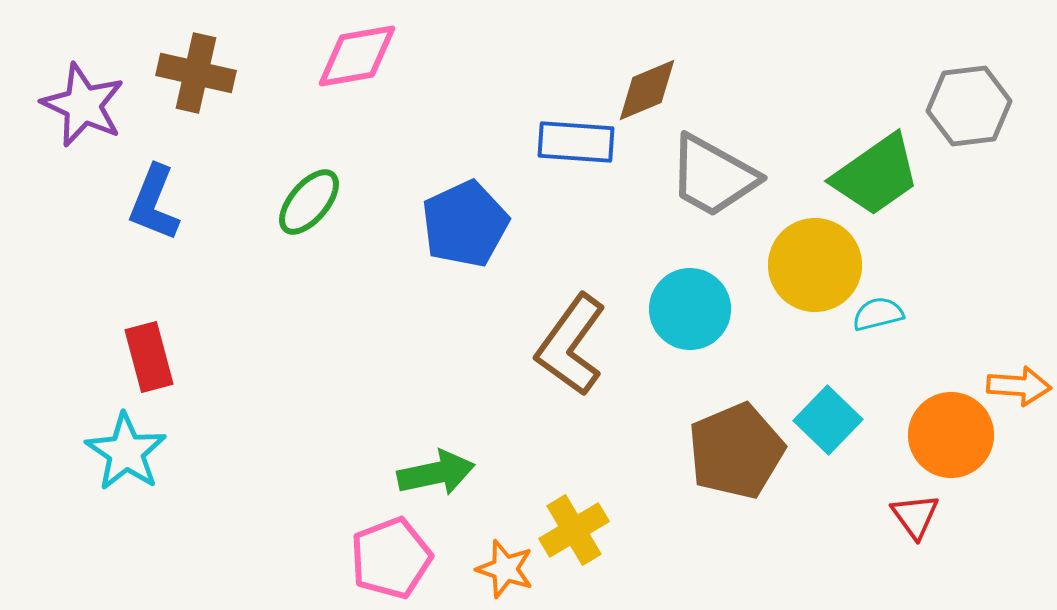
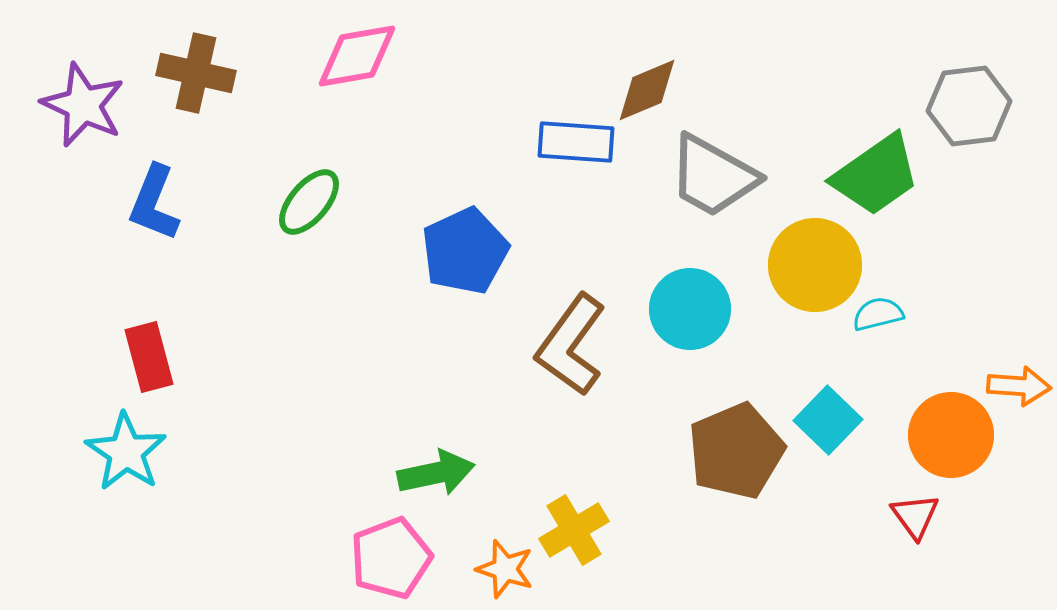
blue pentagon: moved 27 px down
